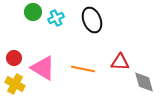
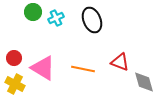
red triangle: rotated 18 degrees clockwise
